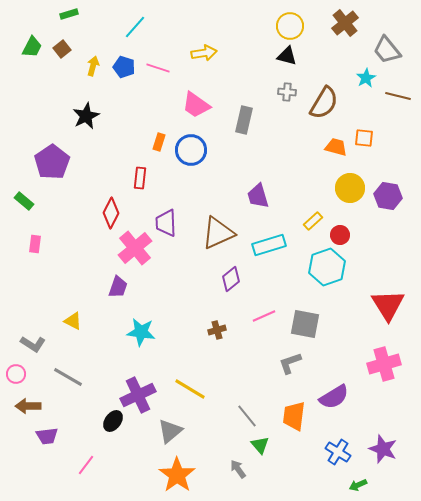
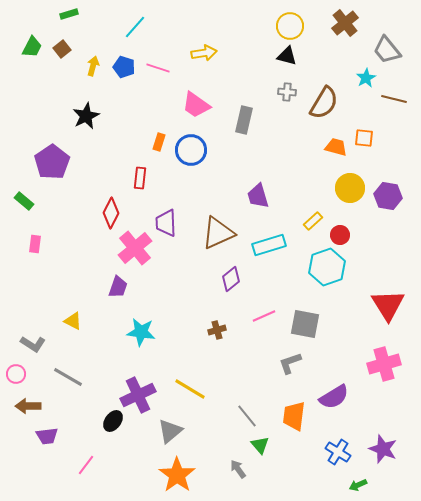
brown line at (398, 96): moved 4 px left, 3 px down
